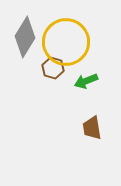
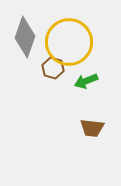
gray diamond: rotated 12 degrees counterclockwise
yellow circle: moved 3 px right
brown trapezoid: rotated 75 degrees counterclockwise
